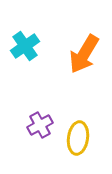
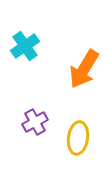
orange arrow: moved 15 px down
purple cross: moved 5 px left, 3 px up
